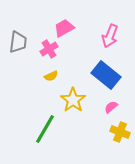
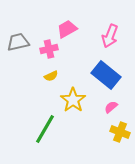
pink trapezoid: moved 3 px right, 1 px down
gray trapezoid: rotated 110 degrees counterclockwise
pink cross: rotated 18 degrees clockwise
